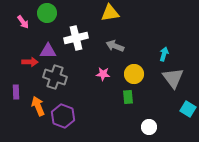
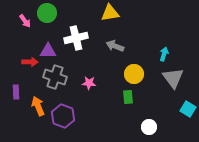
pink arrow: moved 2 px right, 1 px up
pink star: moved 14 px left, 9 px down
